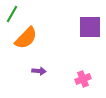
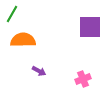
orange semicircle: moved 3 px left, 2 px down; rotated 135 degrees counterclockwise
purple arrow: rotated 24 degrees clockwise
